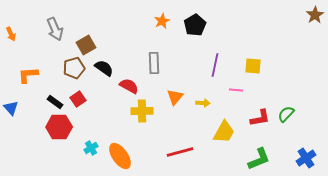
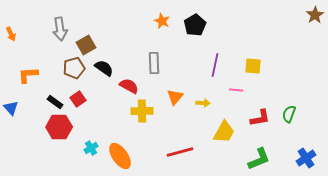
orange star: rotated 21 degrees counterclockwise
gray arrow: moved 5 px right; rotated 15 degrees clockwise
green semicircle: moved 3 px right; rotated 24 degrees counterclockwise
